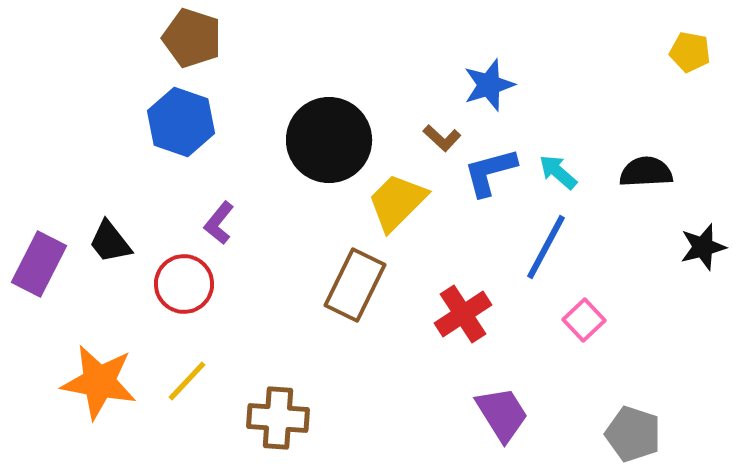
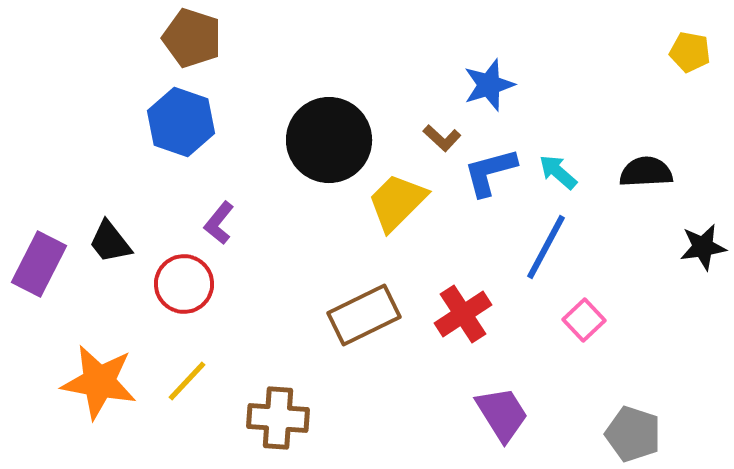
black star: rotated 6 degrees clockwise
brown rectangle: moved 9 px right, 30 px down; rotated 38 degrees clockwise
